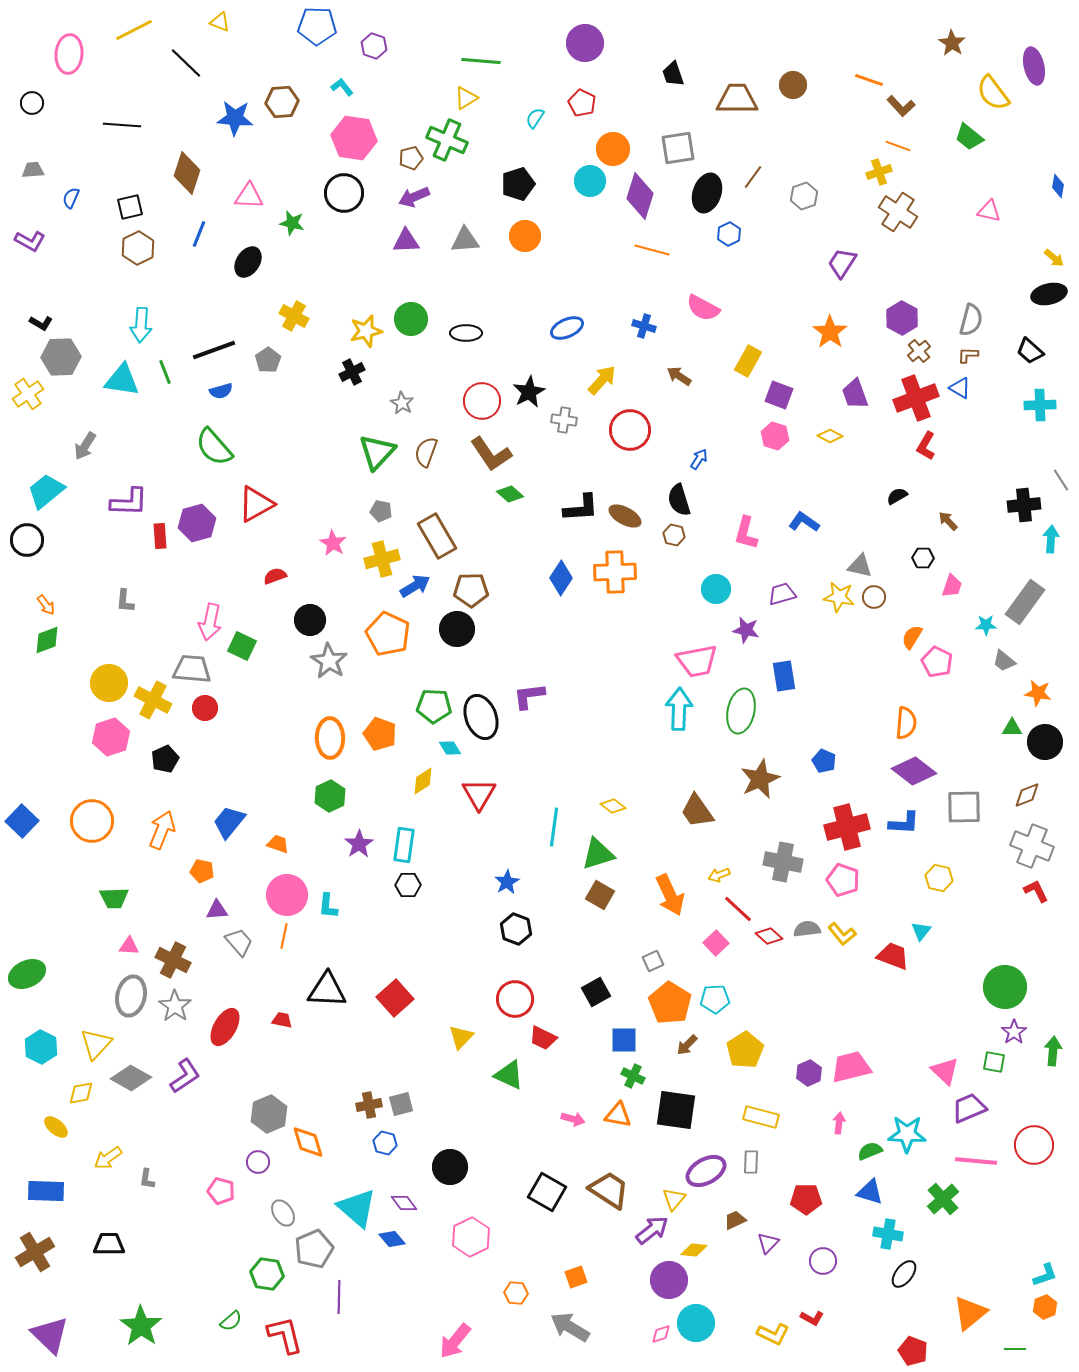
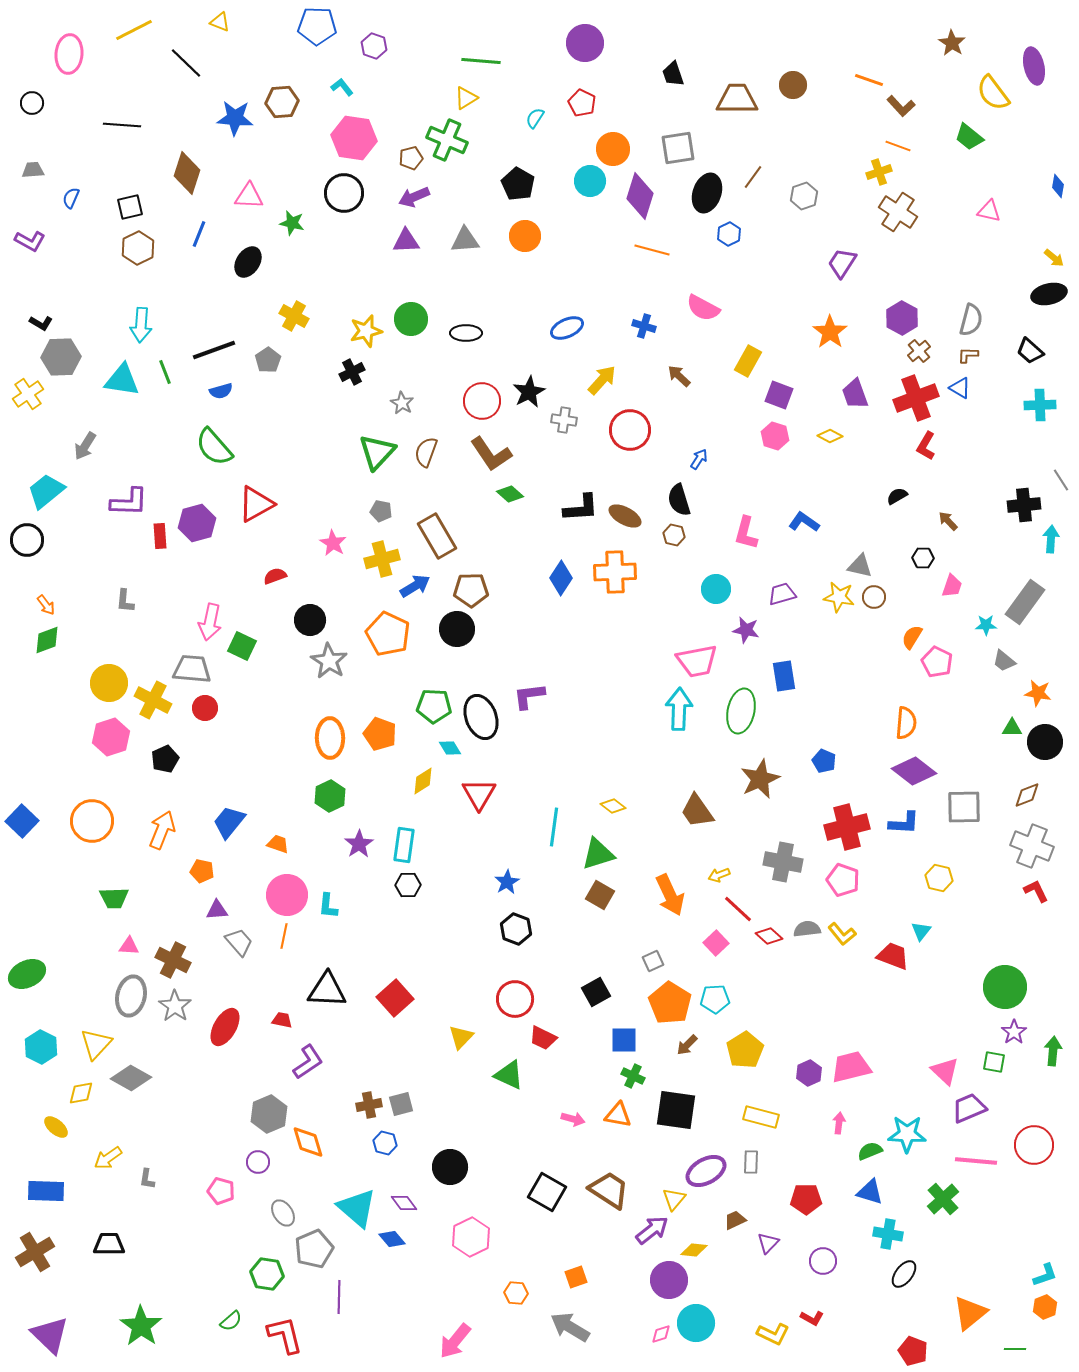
black pentagon at (518, 184): rotated 24 degrees counterclockwise
brown arrow at (679, 376): rotated 10 degrees clockwise
purple L-shape at (185, 1076): moved 123 px right, 14 px up
